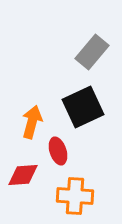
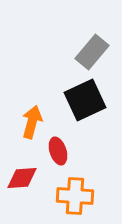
black square: moved 2 px right, 7 px up
red diamond: moved 1 px left, 3 px down
